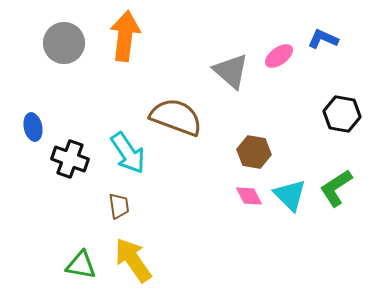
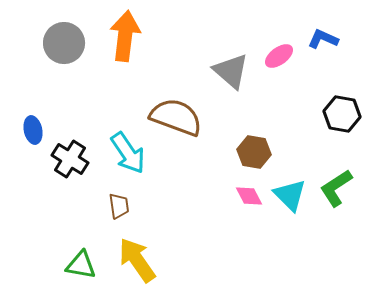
blue ellipse: moved 3 px down
black cross: rotated 12 degrees clockwise
yellow arrow: moved 4 px right
